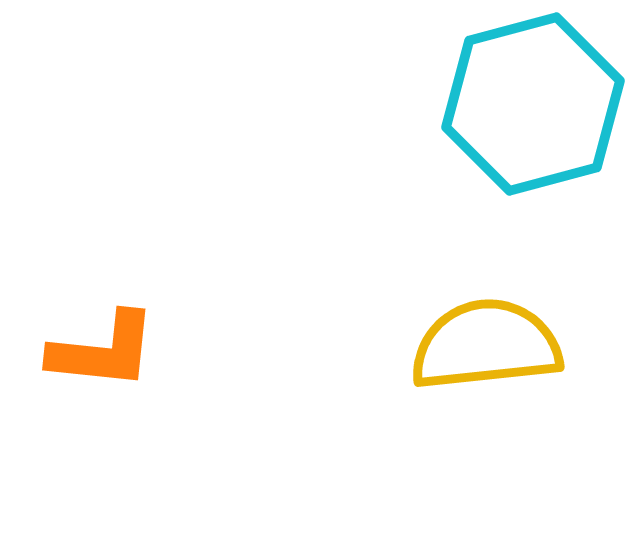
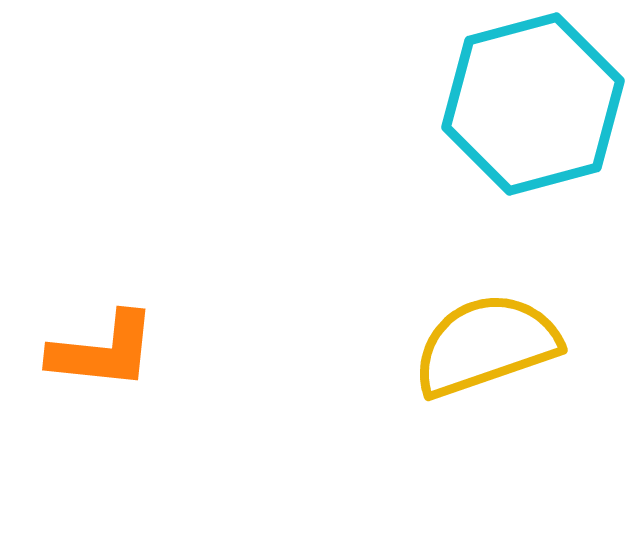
yellow semicircle: rotated 13 degrees counterclockwise
